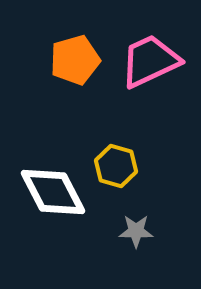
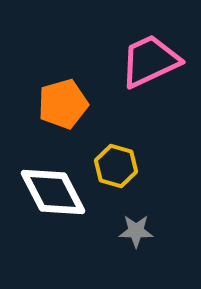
orange pentagon: moved 12 px left, 44 px down
